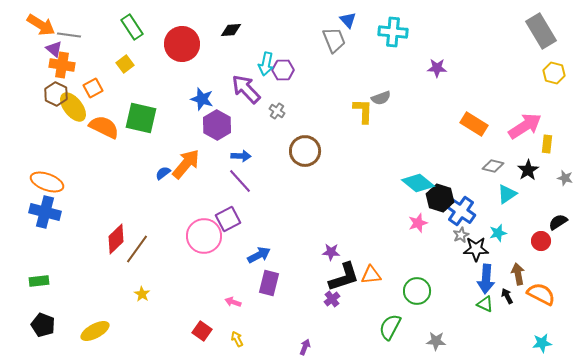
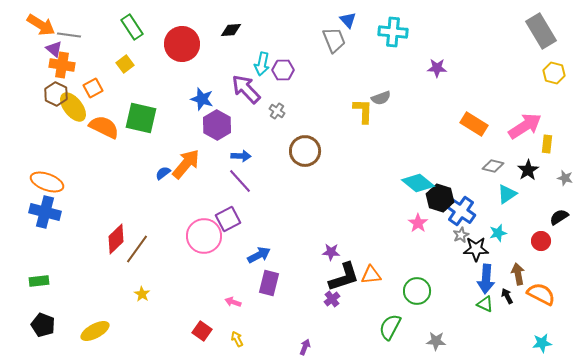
cyan arrow at (266, 64): moved 4 px left
black semicircle at (558, 222): moved 1 px right, 5 px up
pink star at (418, 223): rotated 18 degrees counterclockwise
